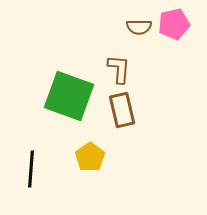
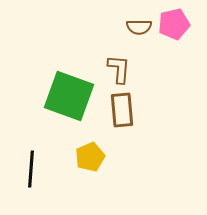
brown rectangle: rotated 8 degrees clockwise
yellow pentagon: rotated 12 degrees clockwise
